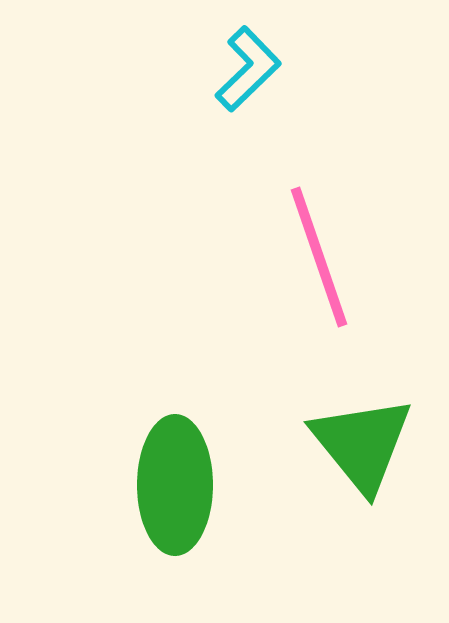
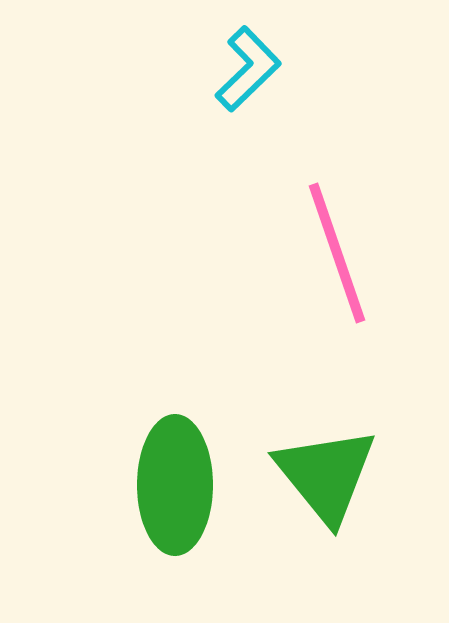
pink line: moved 18 px right, 4 px up
green triangle: moved 36 px left, 31 px down
